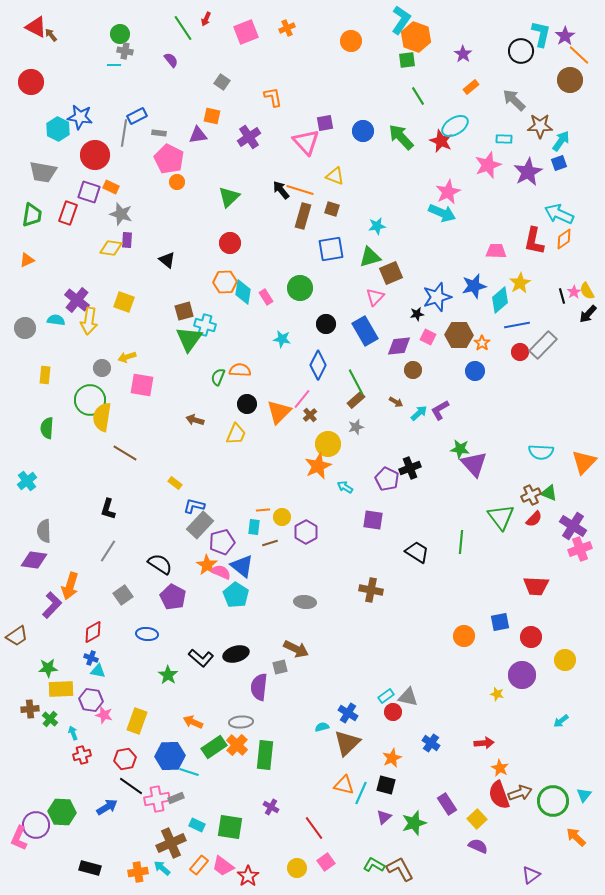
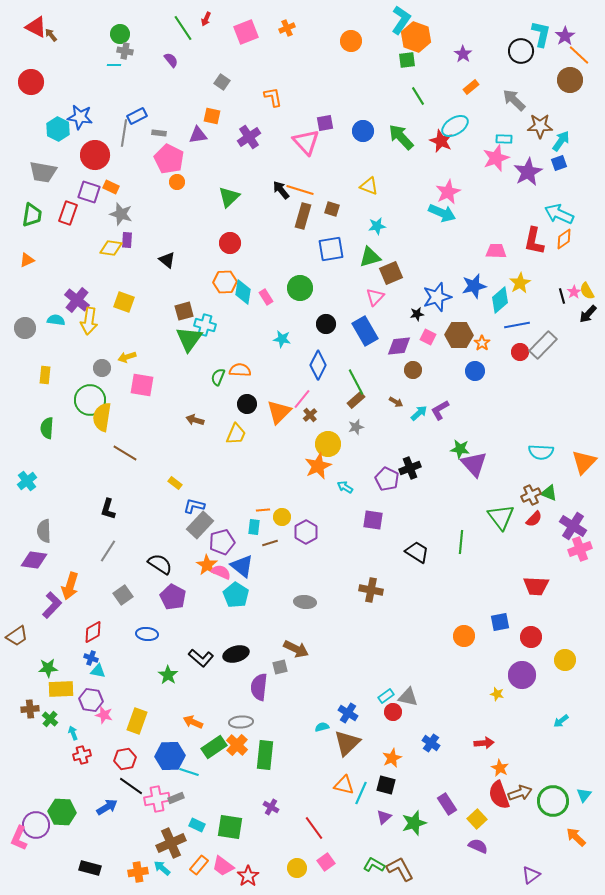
pink star at (488, 165): moved 8 px right, 7 px up
yellow triangle at (335, 176): moved 34 px right, 10 px down
